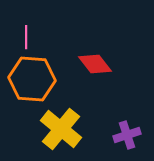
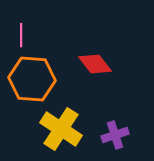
pink line: moved 5 px left, 2 px up
yellow cross: rotated 6 degrees counterclockwise
purple cross: moved 12 px left
